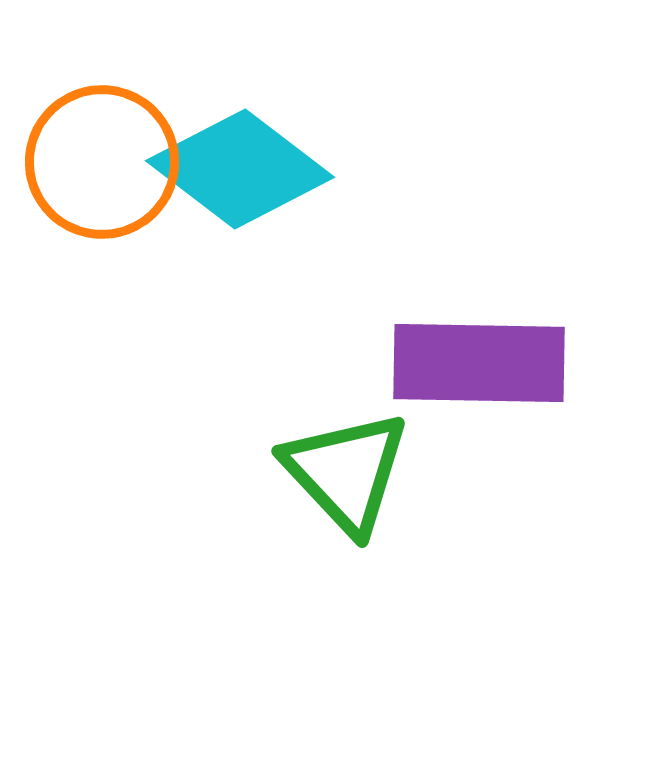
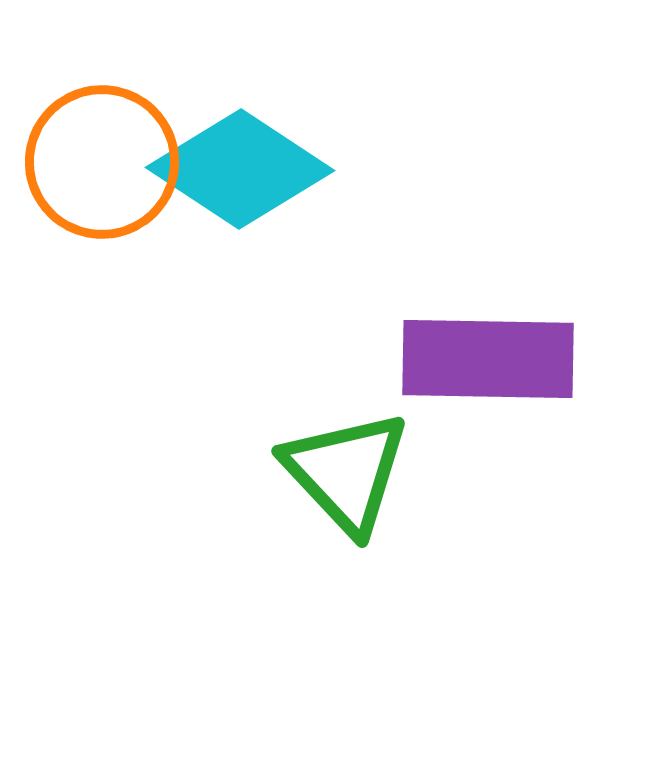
cyan diamond: rotated 4 degrees counterclockwise
purple rectangle: moved 9 px right, 4 px up
